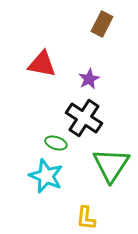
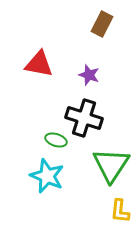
red triangle: moved 3 px left
purple star: moved 4 px up; rotated 25 degrees counterclockwise
black cross: rotated 15 degrees counterclockwise
green ellipse: moved 3 px up
cyan star: moved 1 px right
yellow L-shape: moved 34 px right, 7 px up
